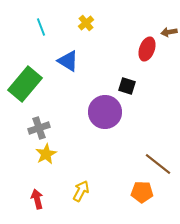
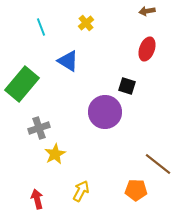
brown arrow: moved 22 px left, 21 px up
green rectangle: moved 3 px left
yellow star: moved 9 px right
orange pentagon: moved 6 px left, 2 px up
